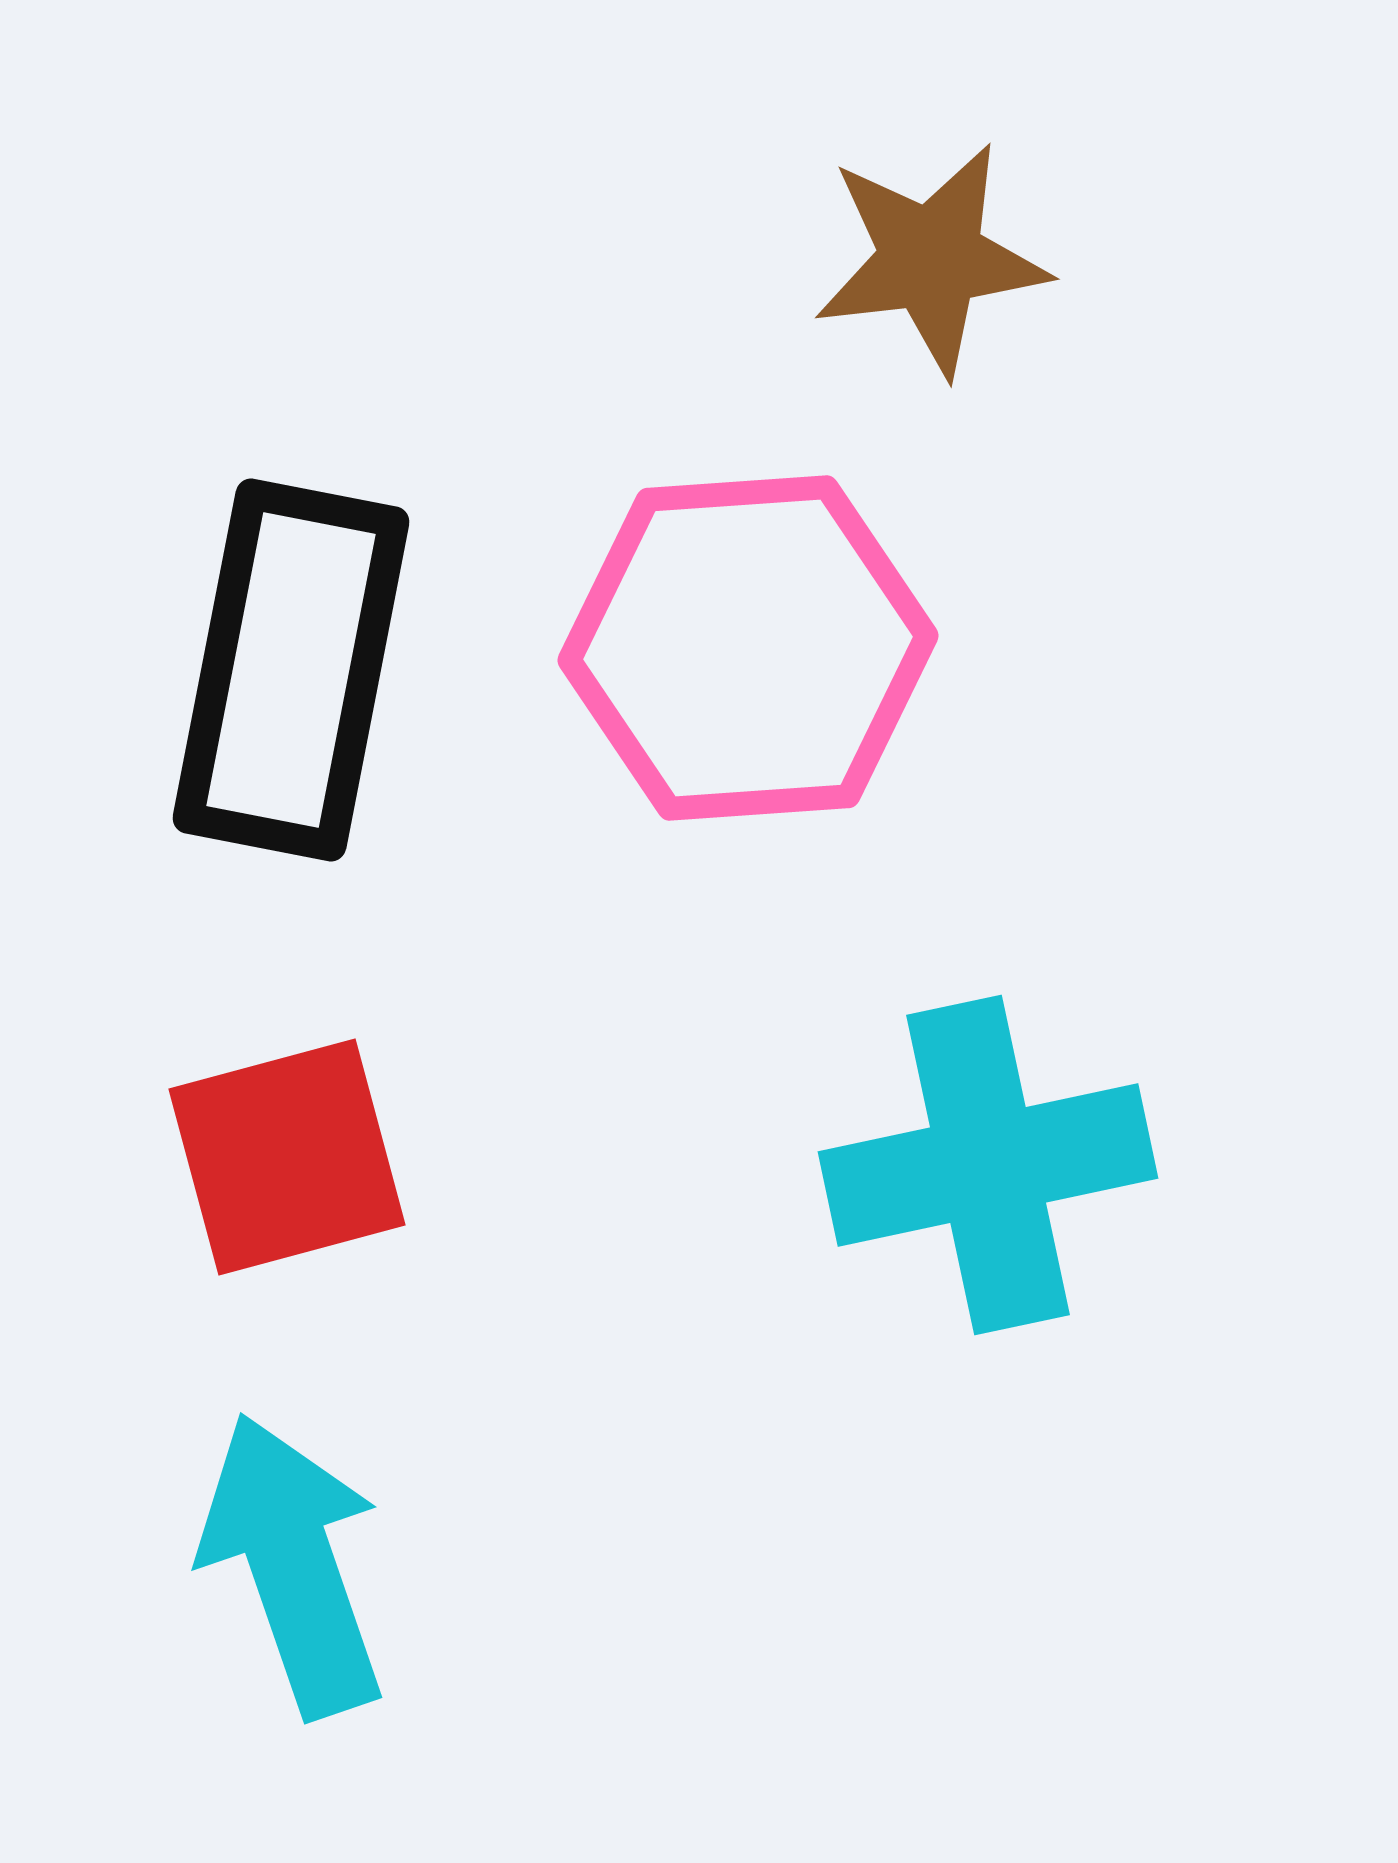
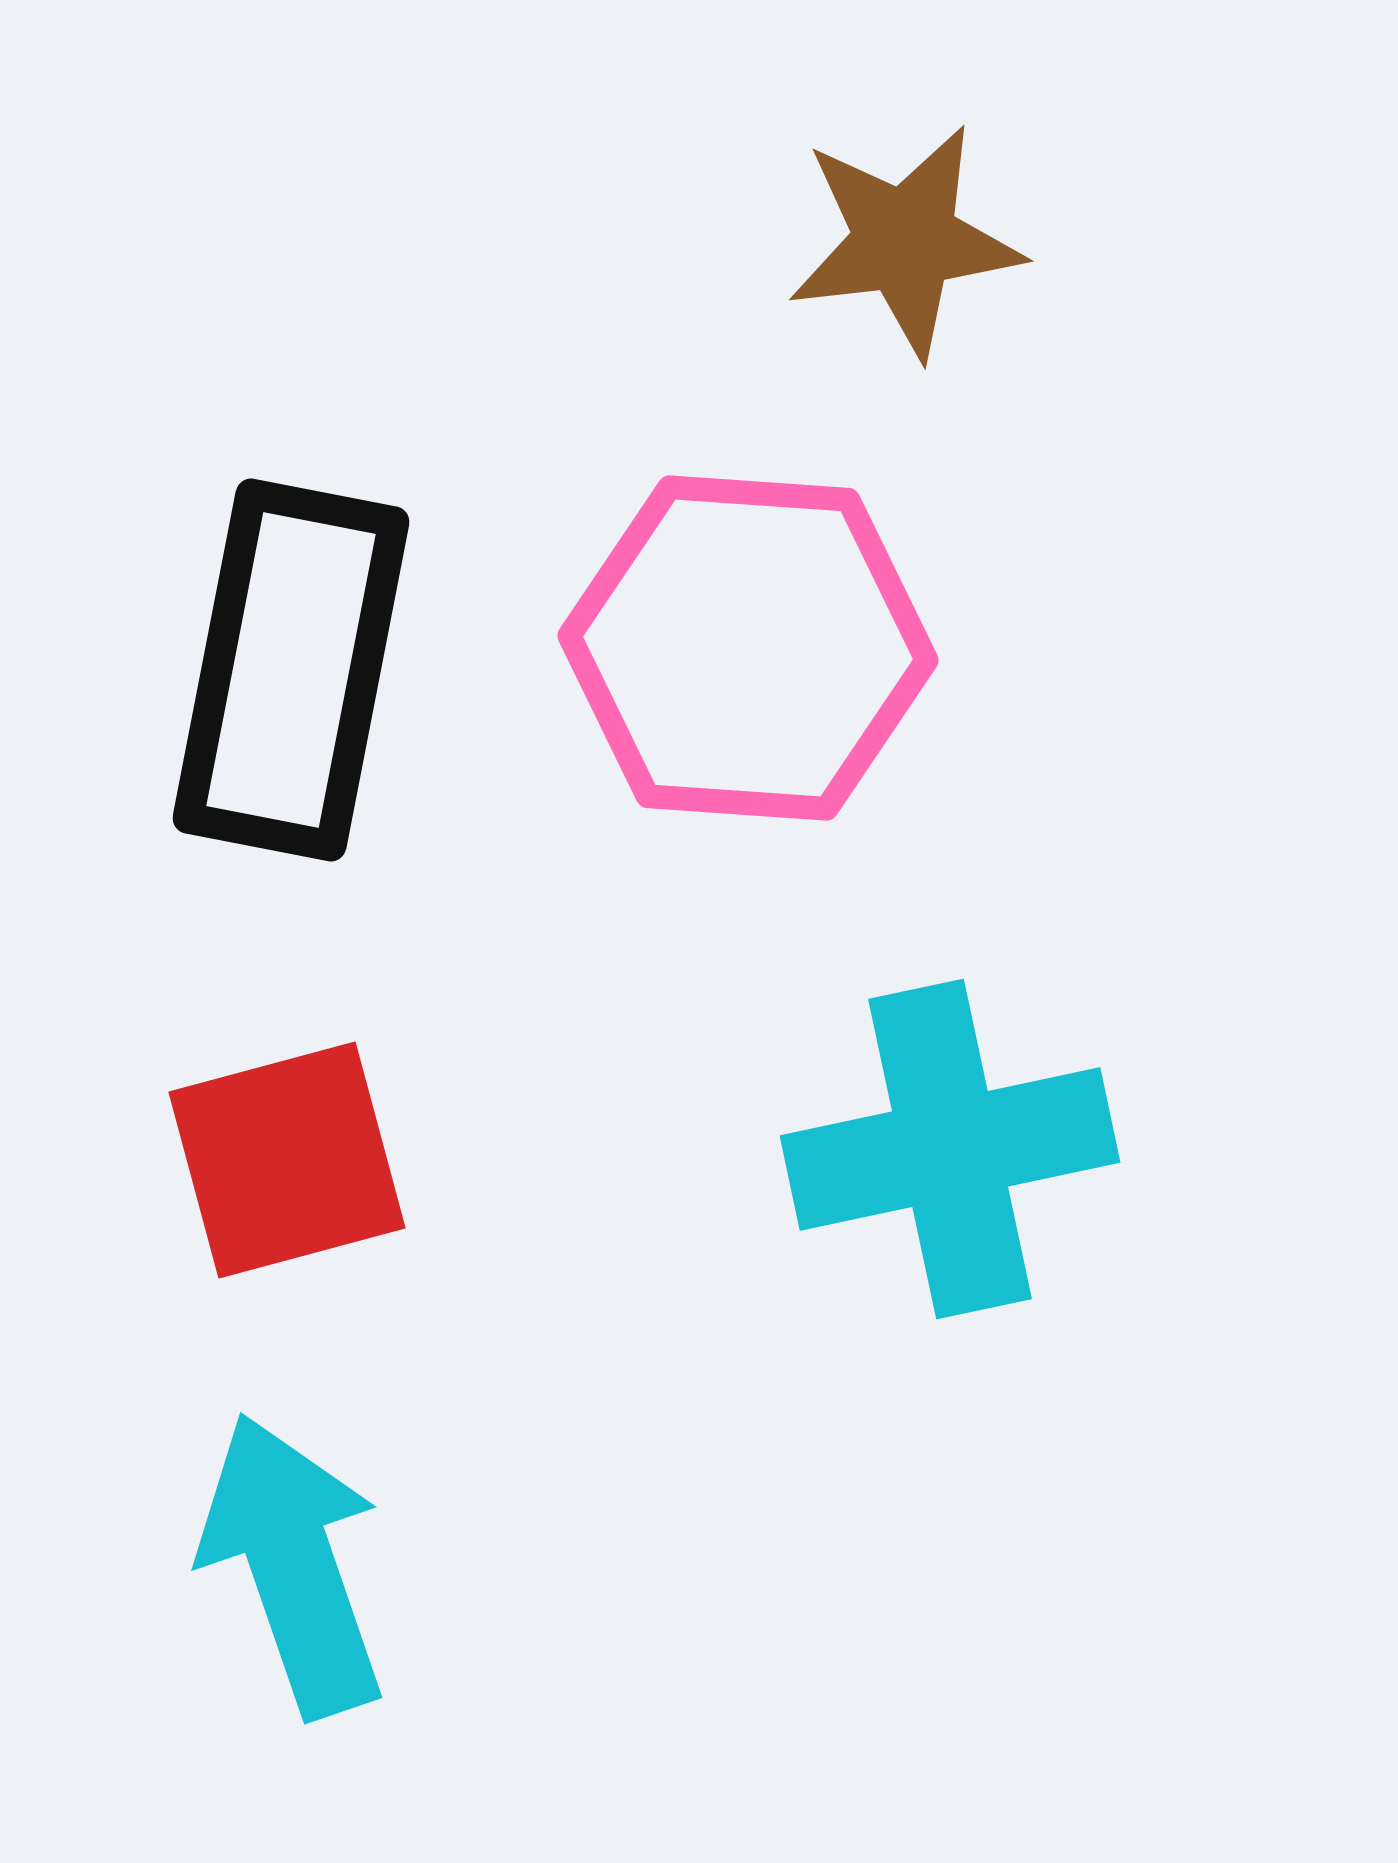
brown star: moved 26 px left, 18 px up
pink hexagon: rotated 8 degrees clockwise
red square: moved 3 px down
cyan cross: moved 38 px left, 16 px up
